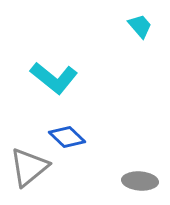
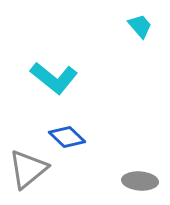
gray triangle: moved 1 px left, 2 px down
